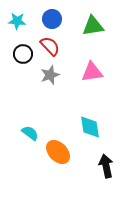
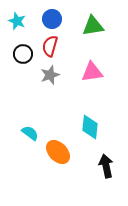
cyan star: rotated 18 degrees clockwise
red semicircle: rotated 120 degrees counterclockwise
cyan diamond: rotated 15 degrees clockwise
